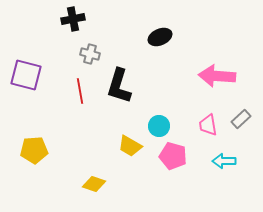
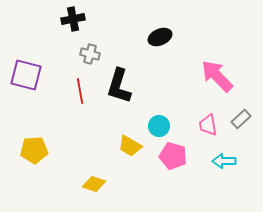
pink arrow: rotated 42 degrees clockwise
